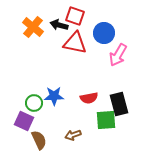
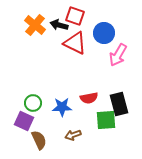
orange cross: moved 2 px right, 2 px up
red triangle: rotated 15 degrees clockwise
blue star: moved 8 px right, 11 px down
green circle: moved 1 px left
